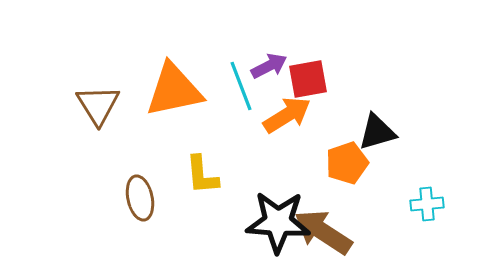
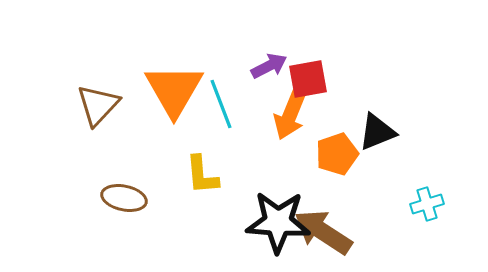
cyan line: moved 20 px left, 18 px down
orange triangle: rotated 48 degrees counterclockwise
brown triangle: rotated 15 degrees clockwise
orange arrow: moved 3 px right; rotated 144 degrees clockwise
black triangle: rotated 6 degrees counterclockwise
orange pentagon: moved 10 px left, 9 px up
brown ellipse: moved 16 px left; rotated 66 degrees counterclockwise
cyan cross: rotated 12 degrees counterclockwise
